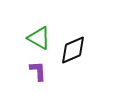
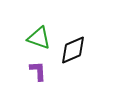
green triangle: rotated 10 degrees counterclockwise
